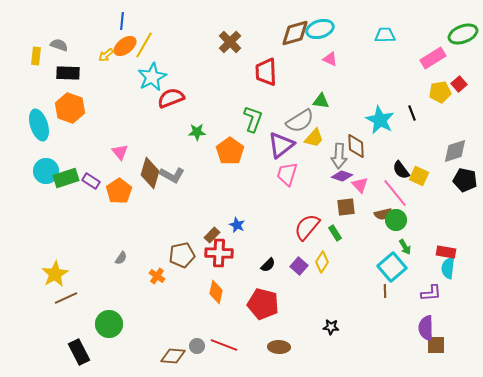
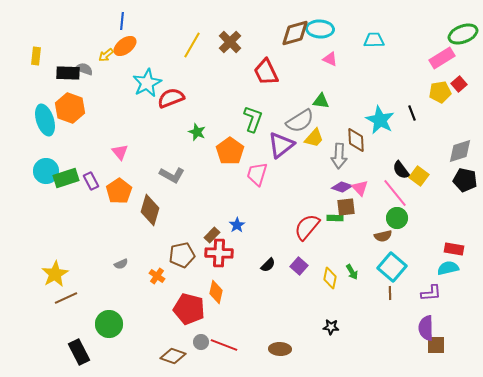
cyan ellipse at (320, 29): rotated 20 degrees clockwise
cyan trapezoid at (385, 35): moved 11 px left, 5 px down
gray semicircle at (59, 45): moved 25 px right, 24 px down
yellow line at (144, 45): moved 48 px right
pink rectangle at (433, 58): moved 9 px right
red trapezoid at (266, 72): rotated 24 degrees counterclockwise
cyan star at (152, 77): moved 5 px left, 6 px down
cyan ellipse at (39, 125): moved 6 px right, 5 px up
green star at (197, 132): rotated 24 degrees clockwise
brown diamond at (356, 146): moved 6 px up
gray diamond at (455, 151): moved 5 px right
brown diamond at (150, 173): moved 37 px down
pink trapezoid at (287, 174): moved 30 px left
purple diamond at (342, 176): moved 11 px down
yellow square at (419, 176): rotated 12 degrees clockwise
purple rectangle at (91, 181): rotated 30 degrees clockwise
pink triangle at (360, 185): moved 3 px down
brown semicircle at (383, 214): moved 22 px down
green circle at (396, 220): moved 1 px right, 2 px up
blue star at (237, 225): rotated 14 degrees clockwise
green rectangle at (335, 233): moved 15 px up; rotated 56 degrees counterclockwise
green arrow at (405, 247): moved 53 px left, 25 px down
red rectangle at (446, 252): moved 8 px right, 3 px up
gray semicircle at (121, 258): moved 6 px down; rotated 32 degrees clockwise
yellow diamond at (322, 262): moved 8 px right, 16 px down; rotated 20 degrees counterclockwise
cyan square at (392, 267): rotated 8 degrees counterclockwise
cyan semicircle at (448, 268): rotated 70 degrees clockwise
brown line at (385, 291): moved 5 px right, 2 px down
red pentagon at (263, 304): moved 74 px left, 5 px down
gray circle at (197, 346): moved 4 px right, 4 px up
brown ellipse at (279, 347): moved 1 px right, 2 px down
brown diamond at (173, 356): rotated 15 degrees clockwise
